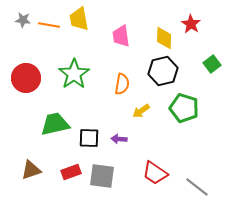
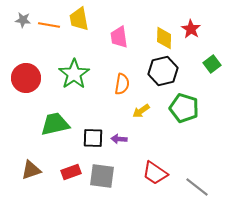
red star: moved 5 px down
pink trapezoid: moved 2 px left, 1 px down
black square: moved 4 px right
